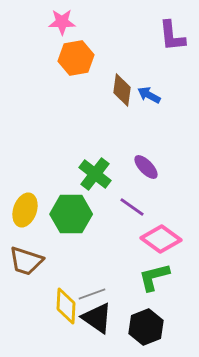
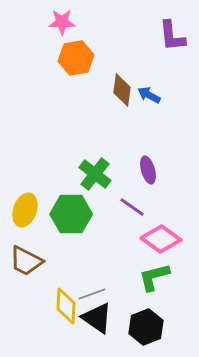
purple ellipse: moved 2 px right, 3 px down; rotated 28 degrees clockwise
brown trapezoid: rotated 9 degrees clockwise
